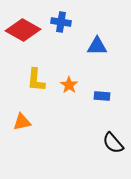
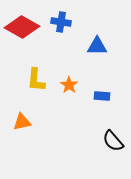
red diamond: moved 1 px left, 3 px up
black semicircle: moved 2 px up
